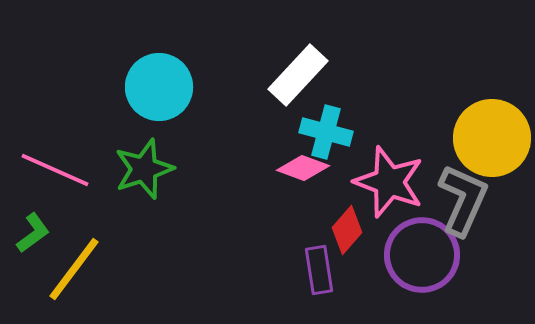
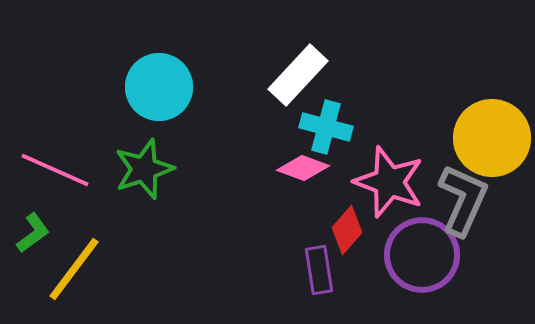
cyan cross: moved 5 px up
